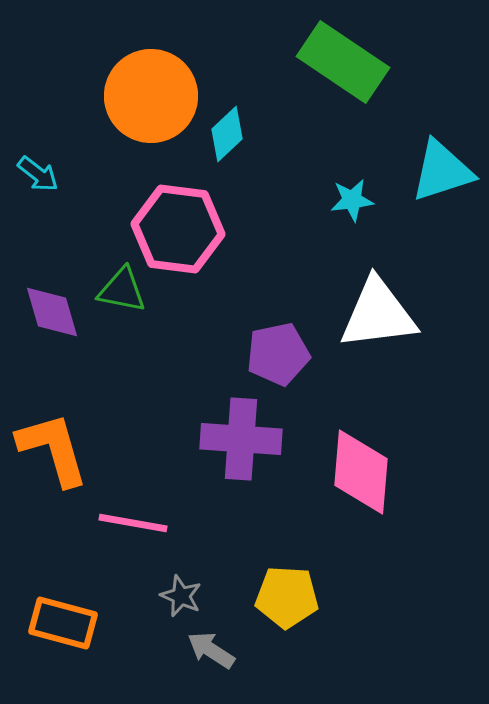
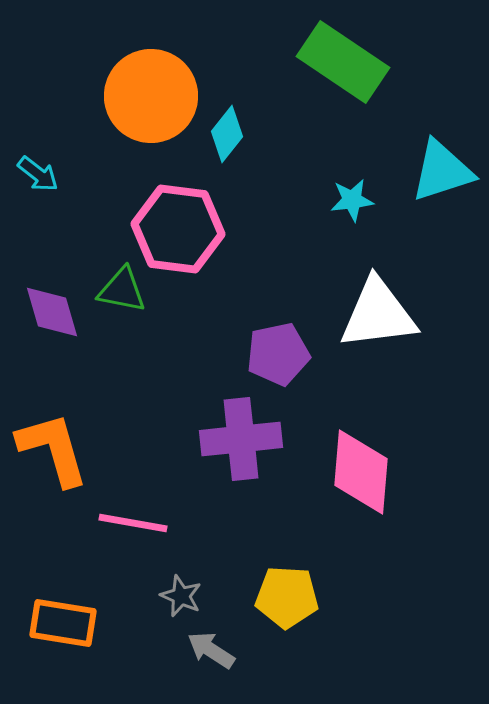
cyan diamond: rotated 8 degrees counterclockwise
purple cross: rotated 10 degrees counterclockwise
orange rectangle: rotated 6 degrees counterclockwise
